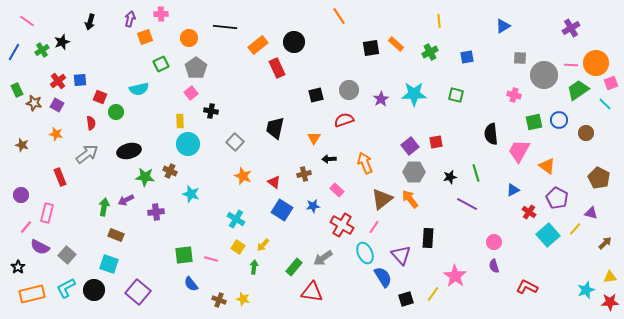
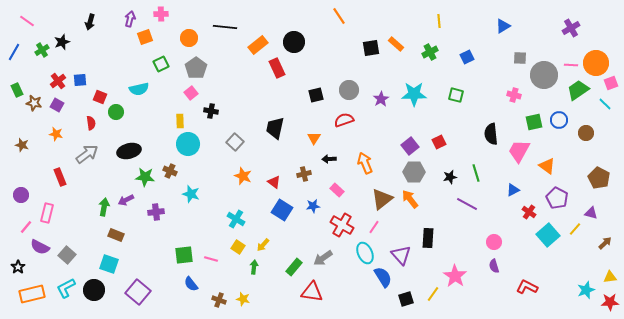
blue square at (467, 57): rotated 16 degrees counterclockwise
red square at (436, 142): moved 3 px right; rotated 16 degrees counterclockwise
